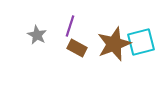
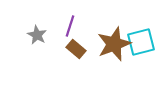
brown rectangle: moved 1 px left, 1 px down; rotated 12 degrees clockwise
